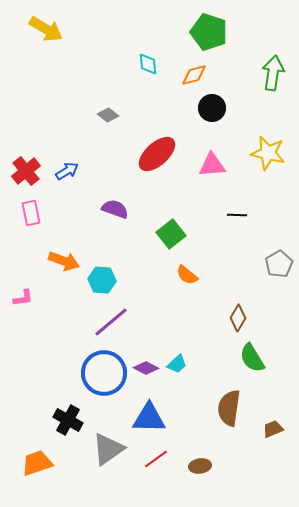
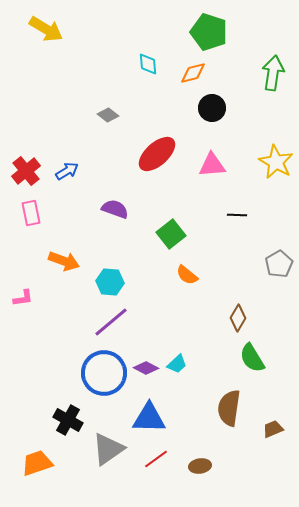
orange diamond: moved 1 px left, 2 px up
yellow star: moved 8 px right, 9 px down; rotated 16 degrees clockwise
cyan hexagon: moved 8 px right, 2 px down
